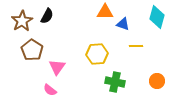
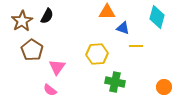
orange triangle: moved 2 px right
blue triangle: moved 4 px down
orange circle: moved 7 px right, 6 px down
